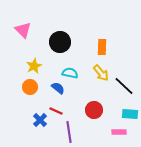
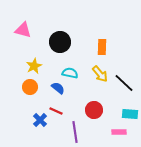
pink triangle: rotated 30 degrees counterclockwise
yellow arrow: moved 1 px left, 1 px down
black line: moved 3 px up
purple line: moved 6 px right
